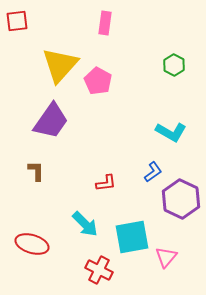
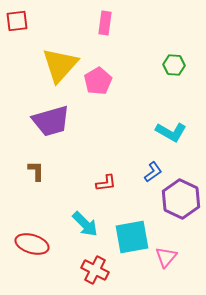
green hexagon: rotated 25 degrees counterclockwise
pink pentagon: rotated 12 degrees clockwise
purple trapezoid: rotated 39 degrees clockwise
red cross: moved 4 px left
